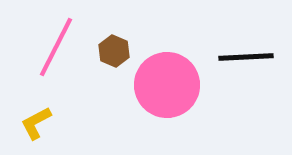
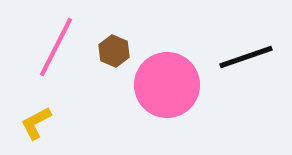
black line: rotated 16 degrees counterclockwise
